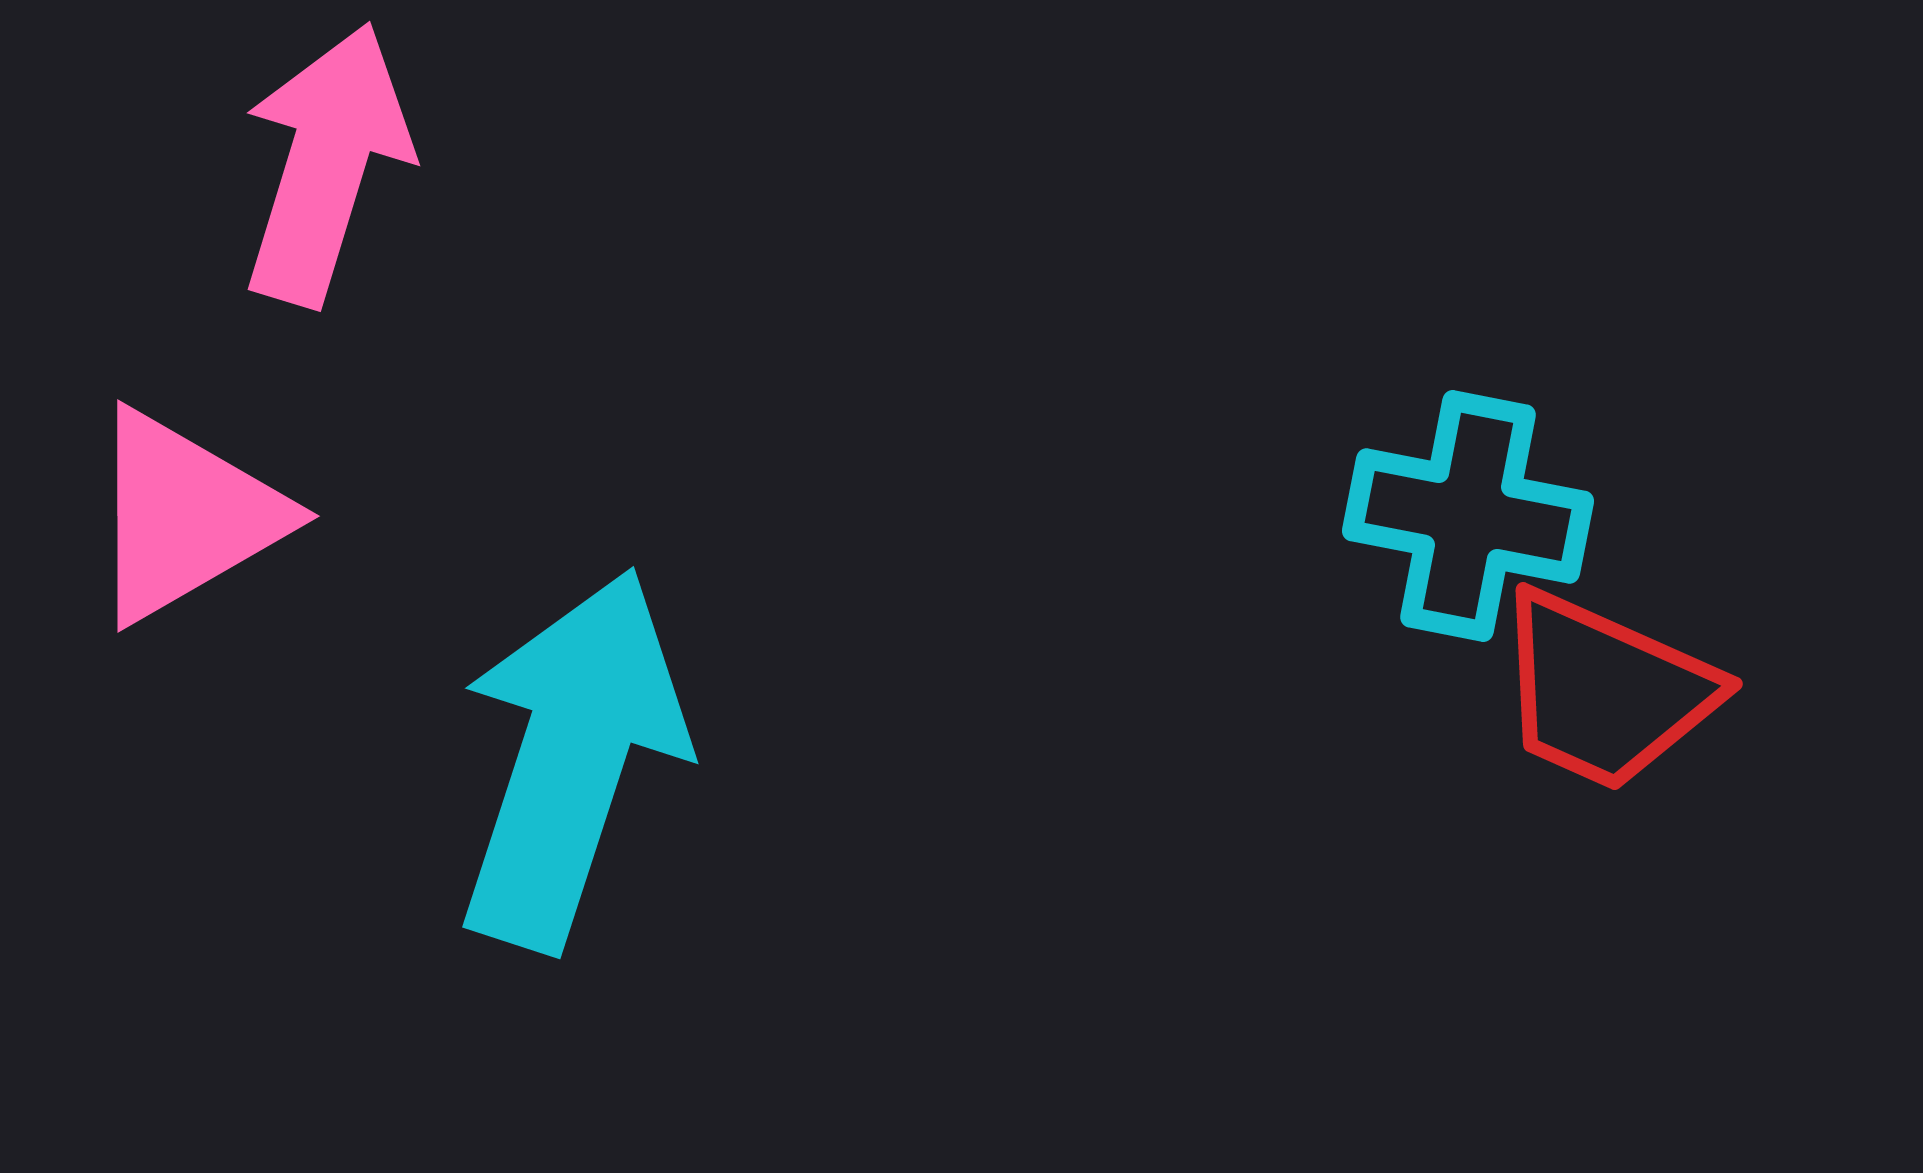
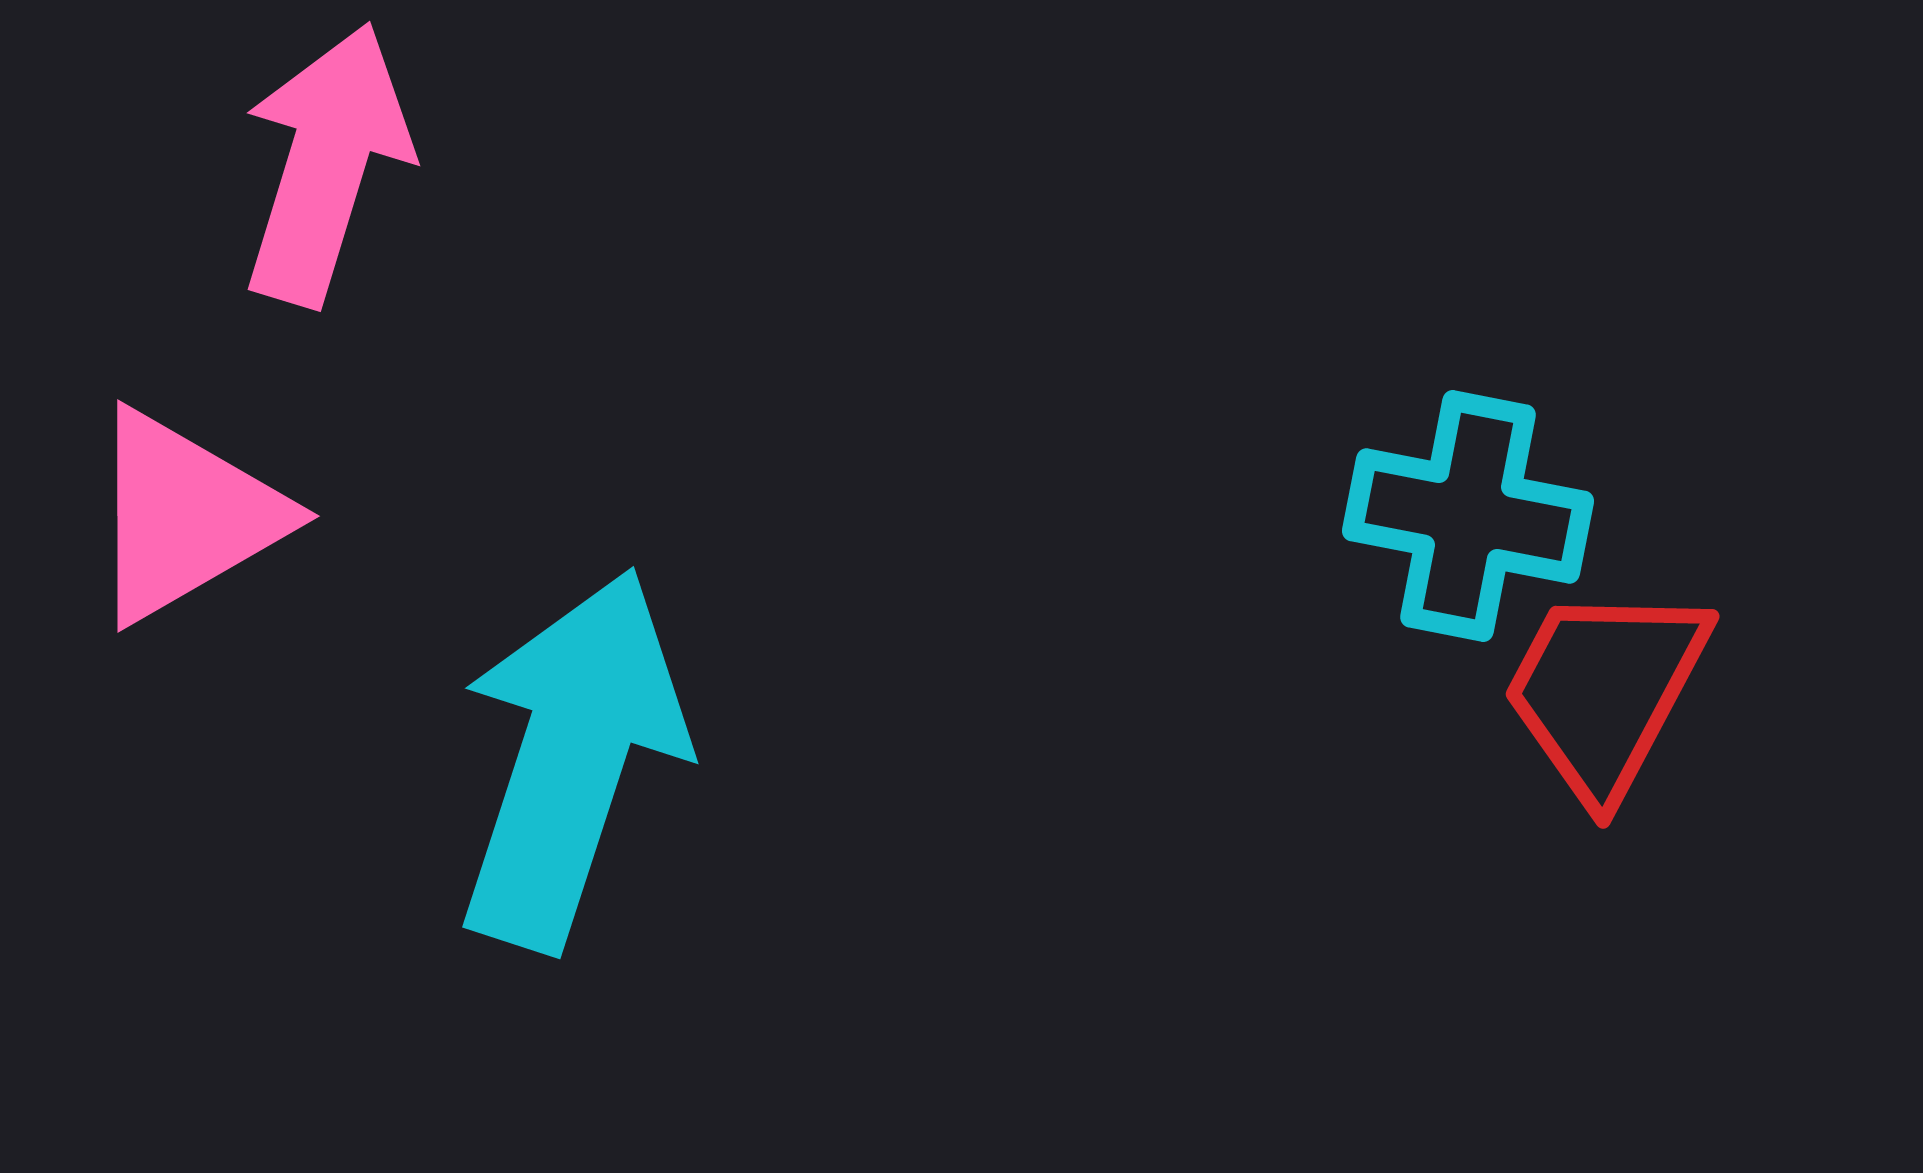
red trapezoid: rotated 94 degrees clockwise
